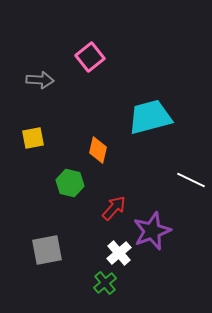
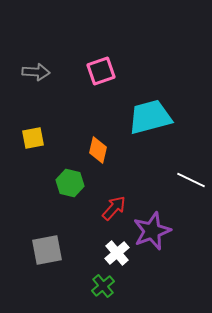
pink square: moved 11 px right, 14 px down; rotated 20 degrees clockwise
gray arrow: moved 4 px left, 8 px up
white cross: moved 2 px left
green cross: moved 2 px left, 3 px down
